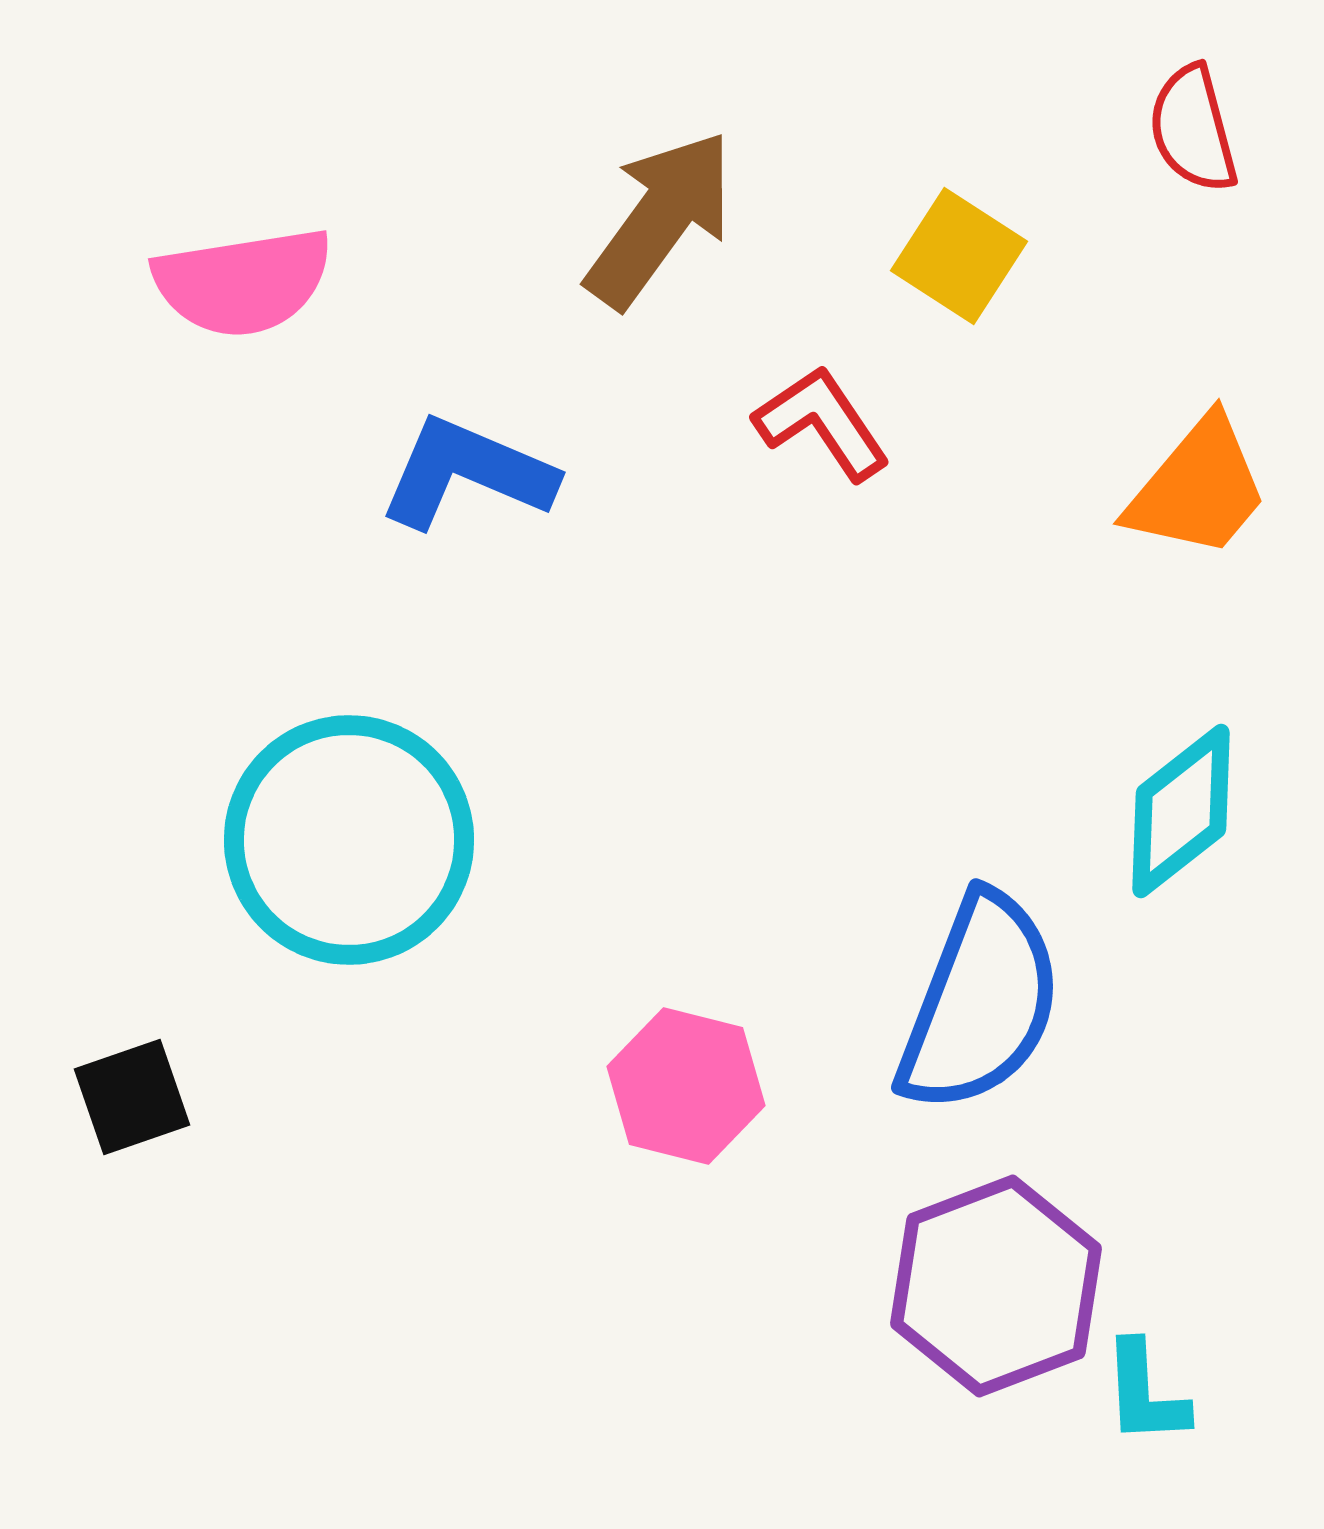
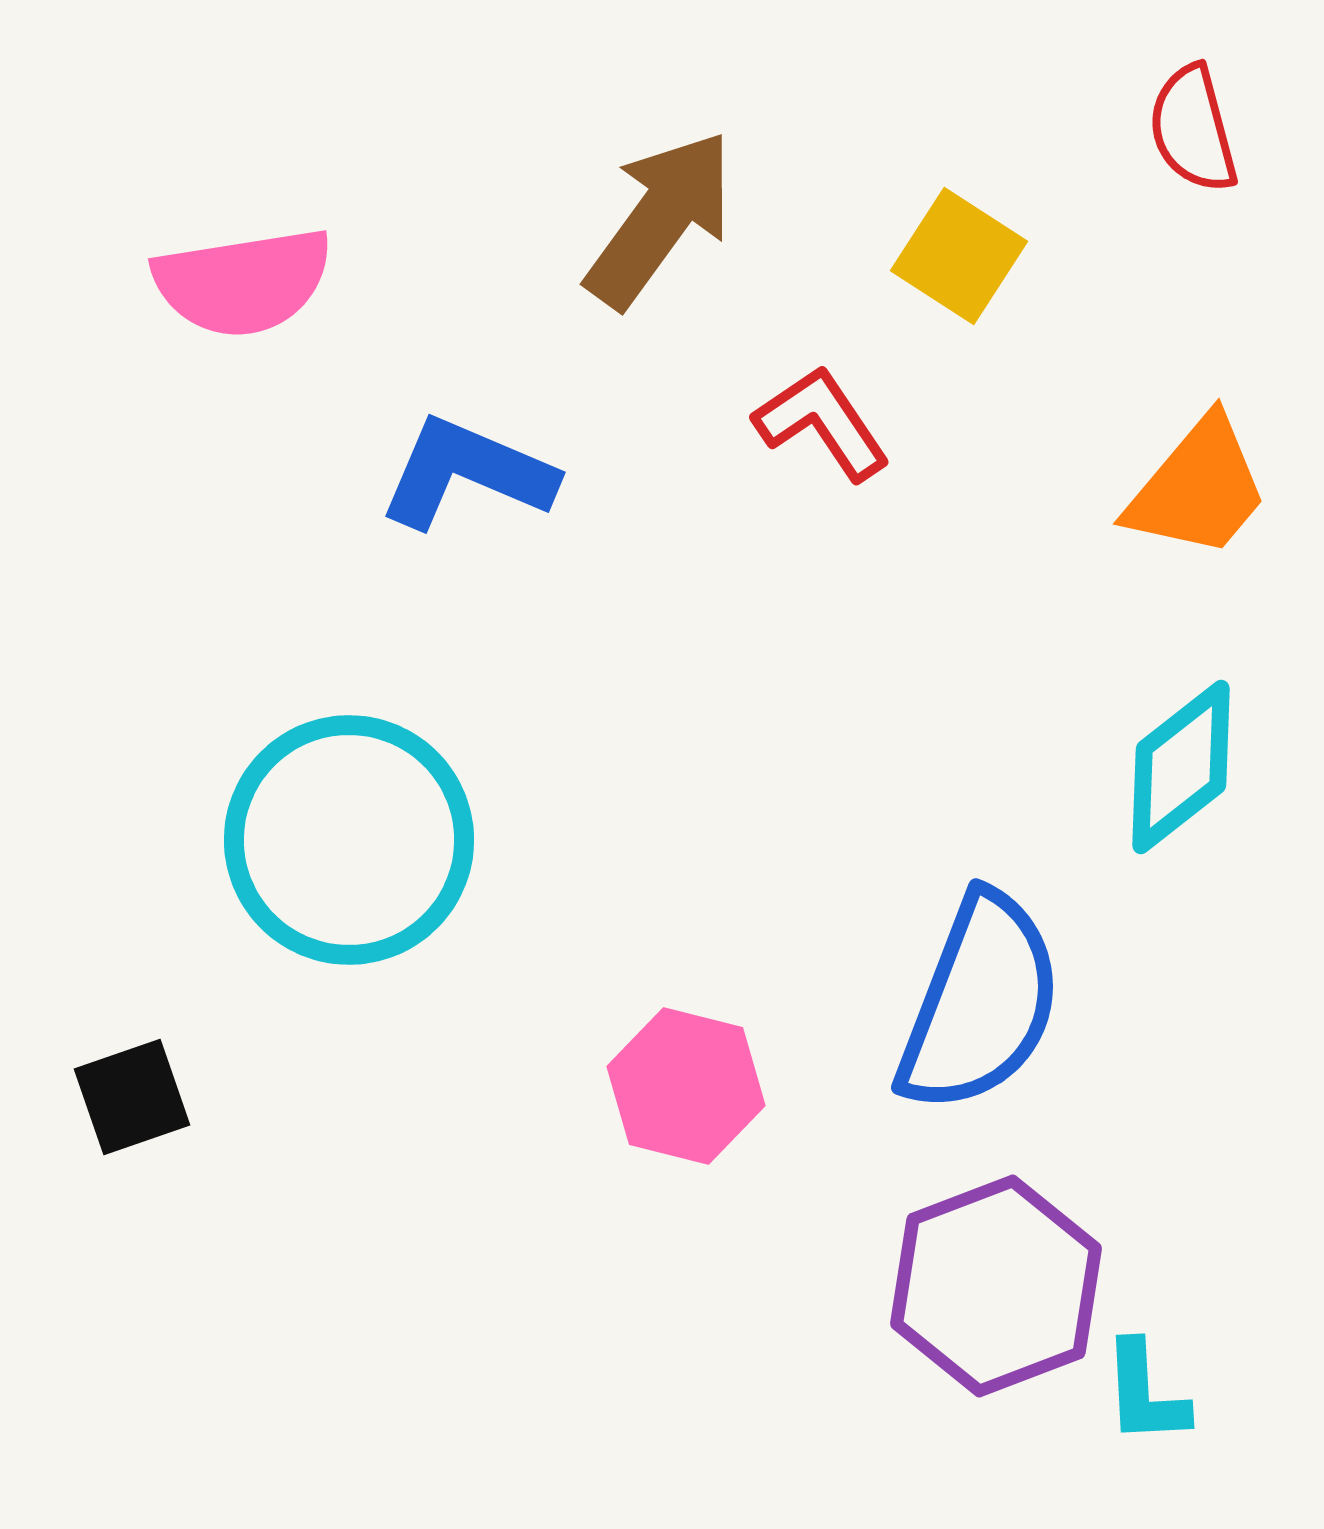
cyan diamond: moved 44 px up
